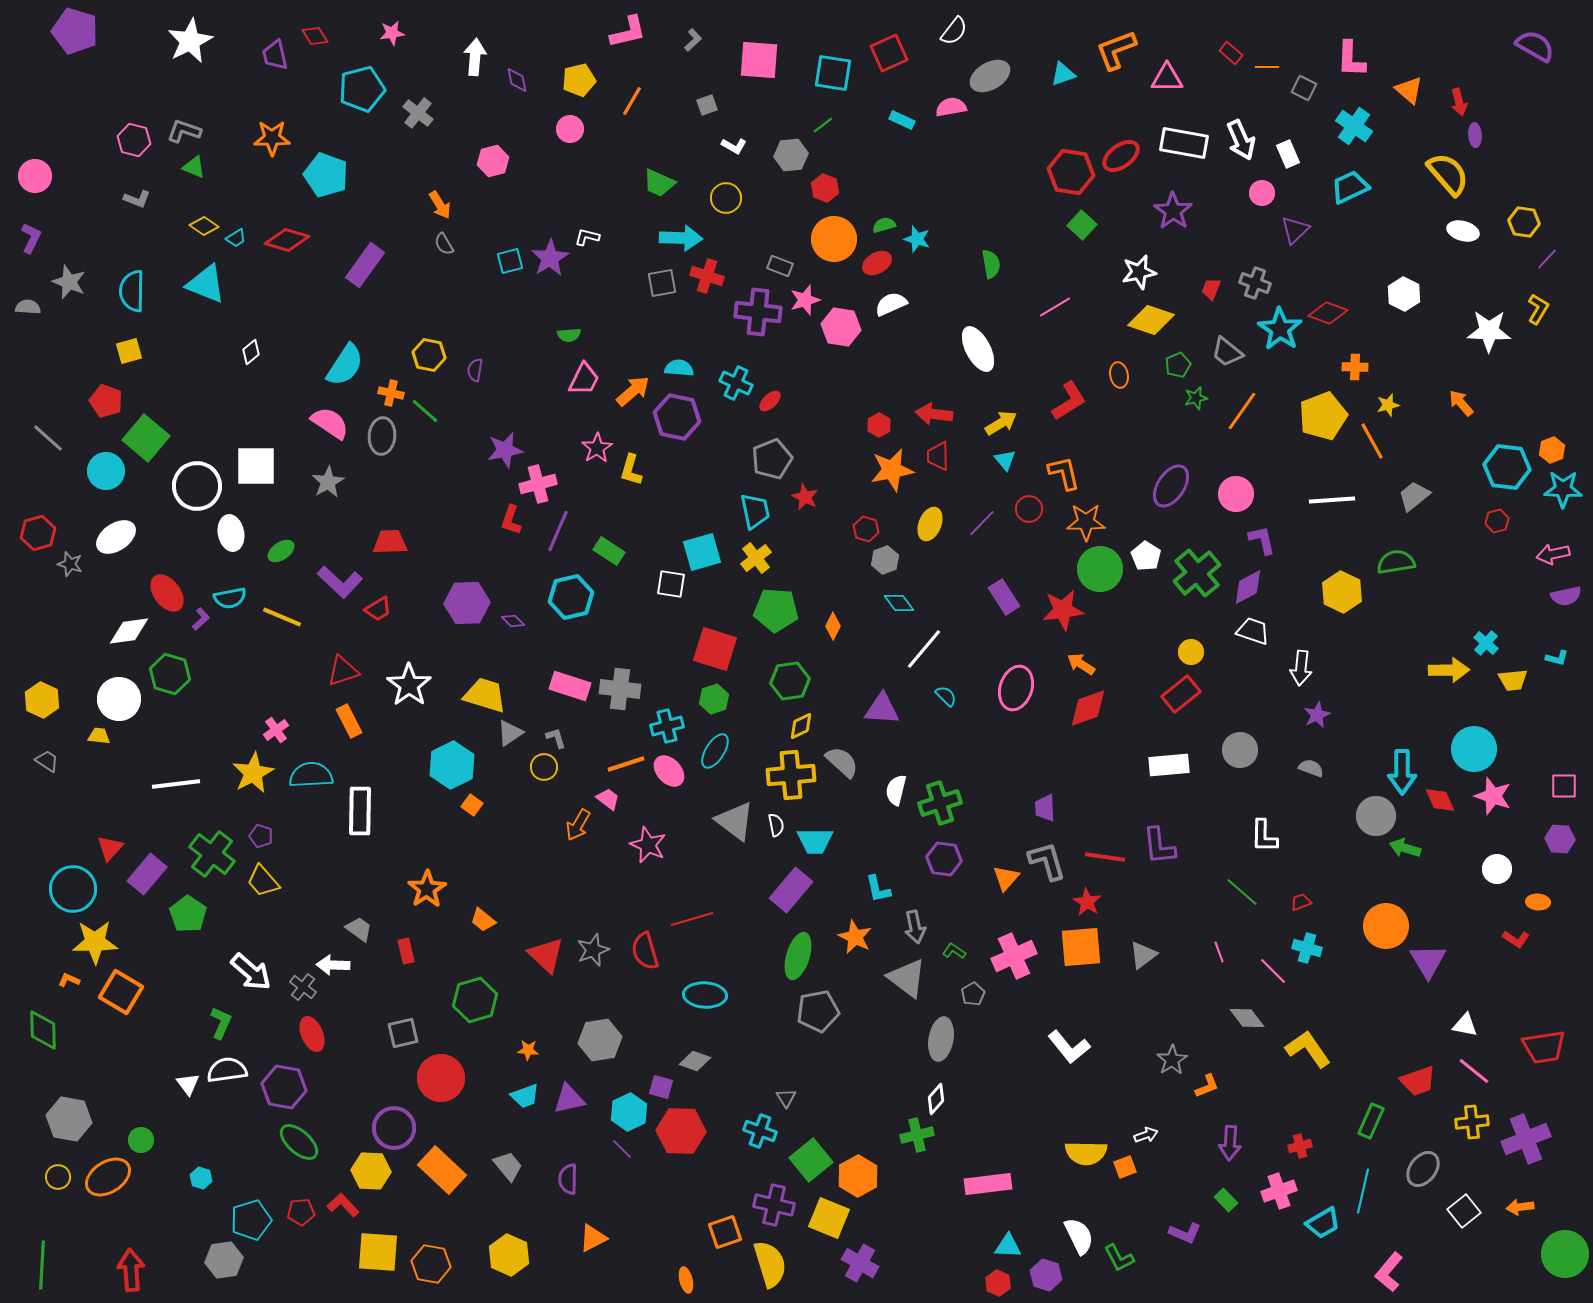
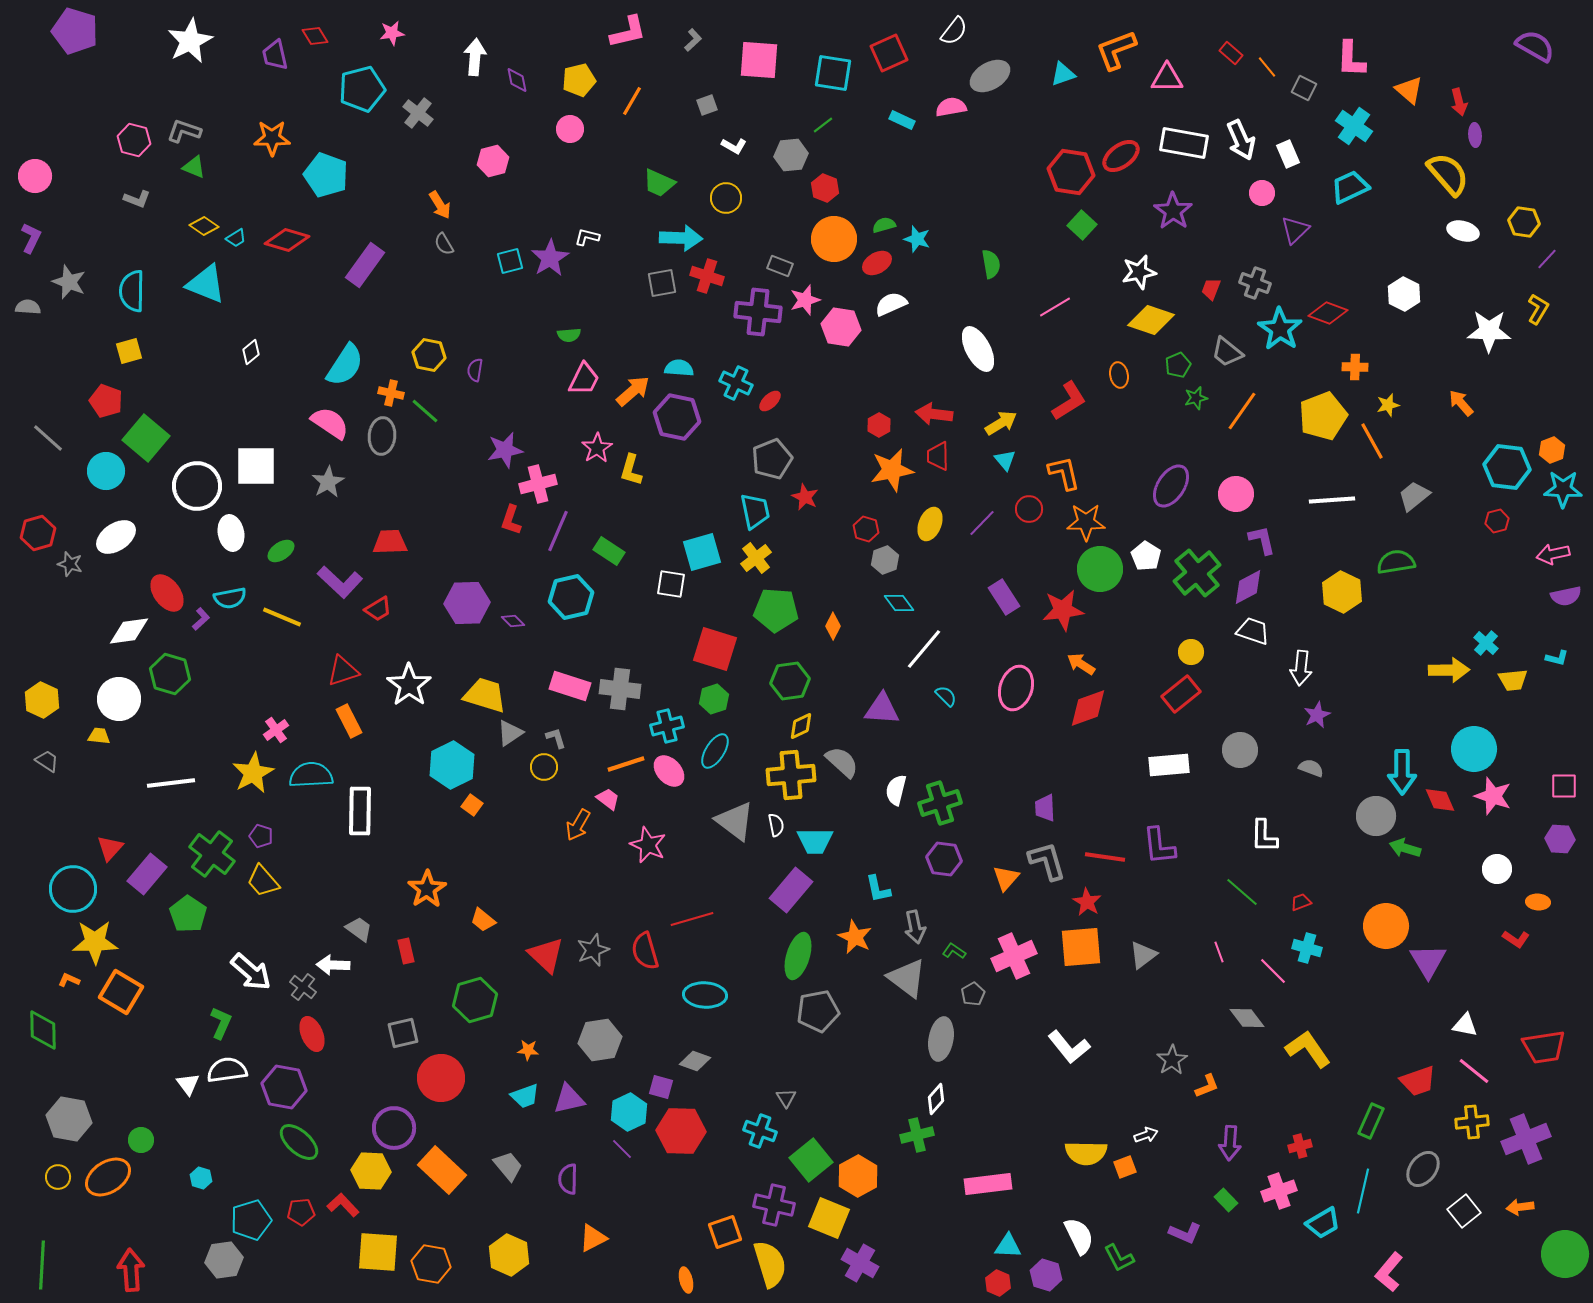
orange line at (1267, 67): rotated 50 degrees clockwise
white line at (176, 784): moved 5 px left, 1 px up
